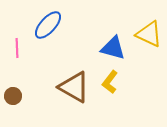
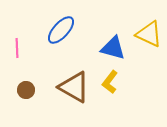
blue ellipse: moved 13 px right, 5 px down
brown circle: moved 13 px right, 6 px up
